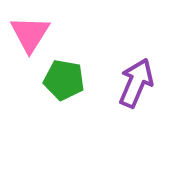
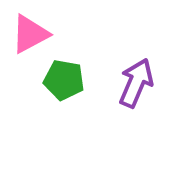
pink triangle: rotated 30 degrees clockwise
